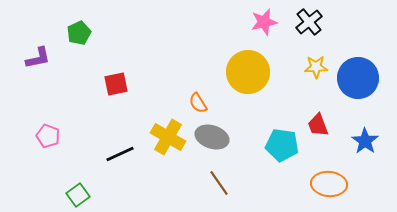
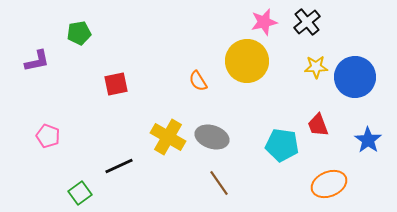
black cross: moved 2 px left
green pentagon: rotated 15 degrees clockwise
purple L-shape: moved 1 px left, 3 px down
yellow circle: moved 1 px left, 11 px up
blue circle: moved 3 px left, 1 px up
orange semicircle: moved 22 px up
blue star: moved 3 px right, 1 px up
black line: moved 1 px left, 12 px down
orange ellipse: rotated 28 degrees counterclockwise
green square: moved 2 px right, 2 px up
